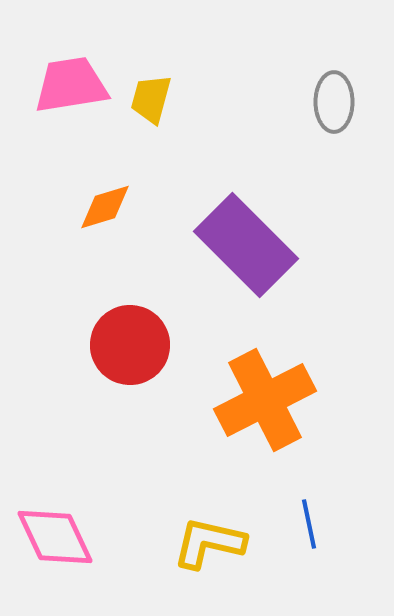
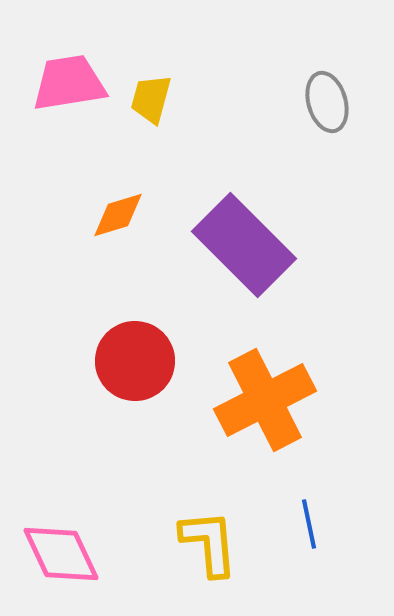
pink trapezoid: moved 2 px left, 2 px up
gray ellipse: moved 7 px left; rotated 16 degrees counterclockwise
orange diamond: moved 13 px right, 8 px down
purple rectangle: moved 2 px left
red circle: moved 5 px right, 16 px down
pink diamond: moved 6 px right, 17 px down
yellow L-shape: rotated 72 degrees clockwise
